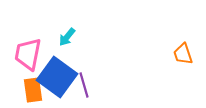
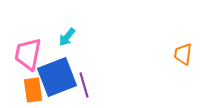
orange trapezoid: rotated 25 degrees clockwise
blue square: rotated 33 degrees clockwise
